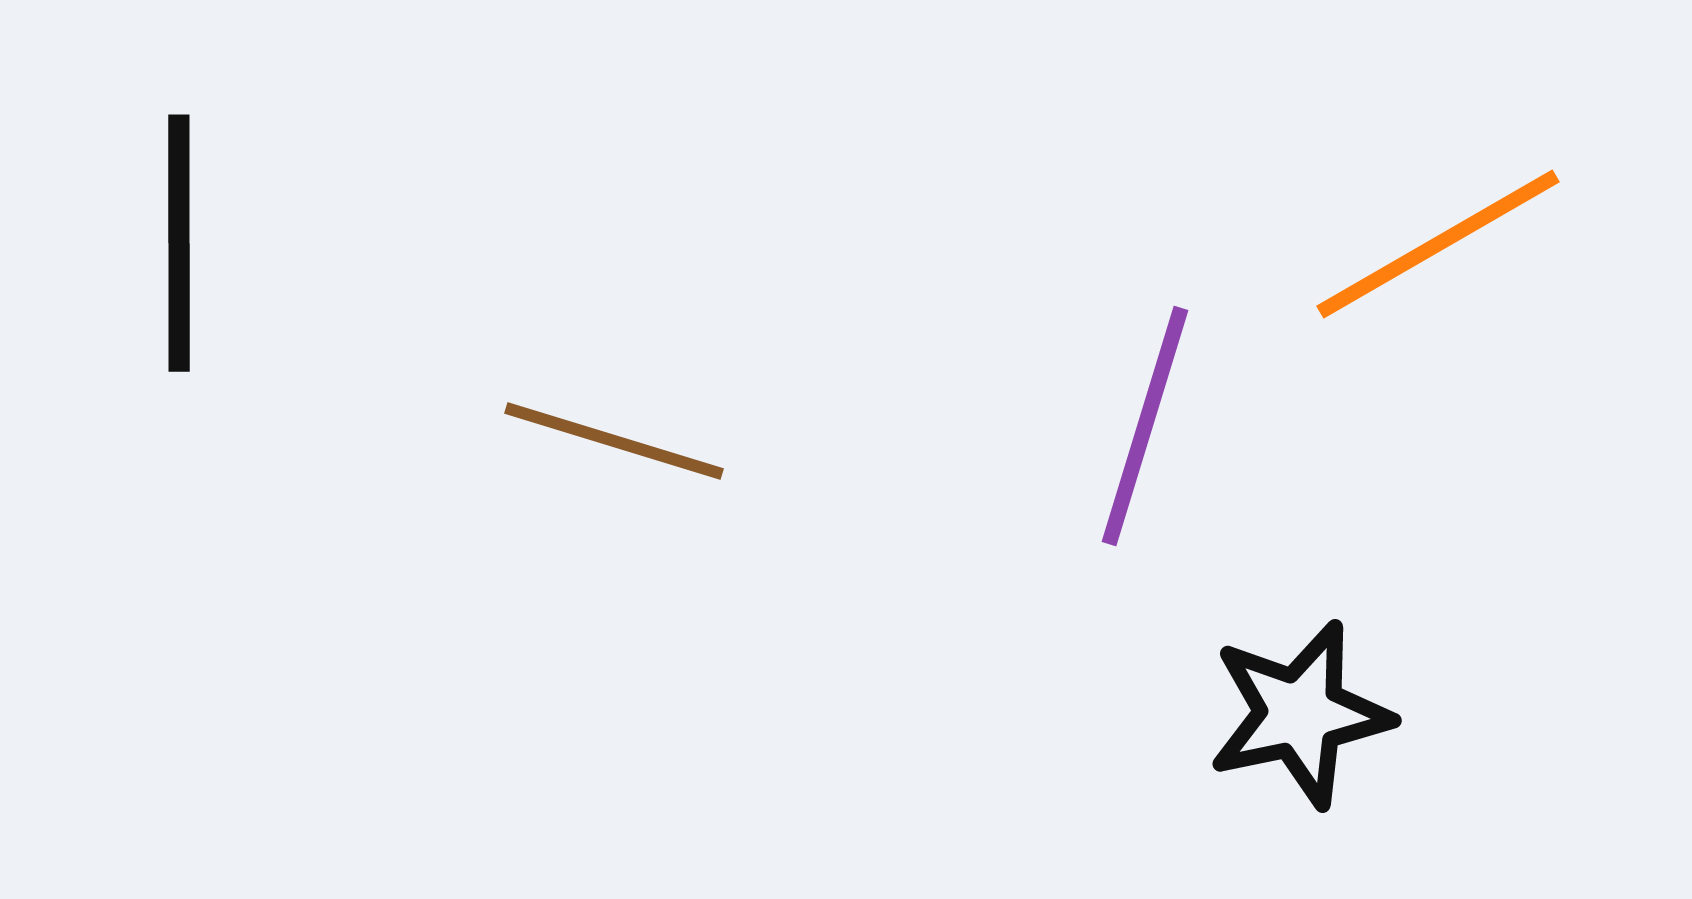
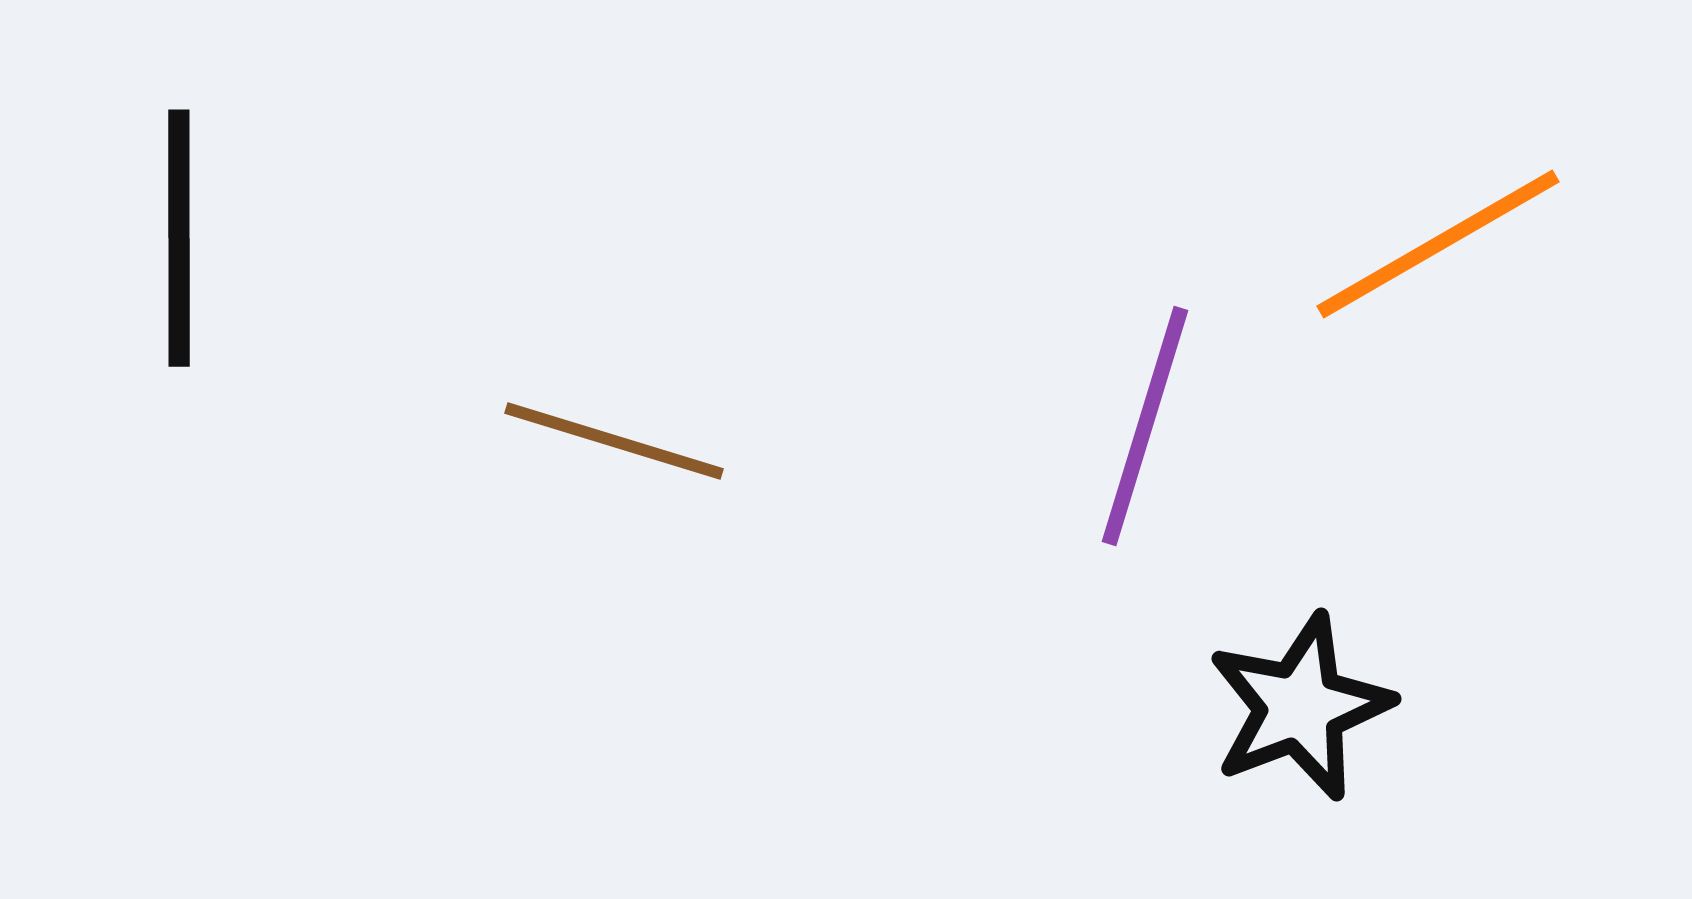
black line: moved 5 px up
black star: moved 7 px up; rotated 9 degrees counterclockwise
